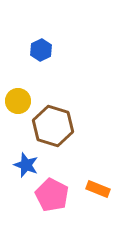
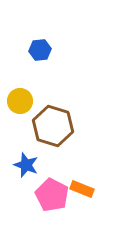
blue hexagon: moved 1 px left; rotated 20 degrees clockwise
yellow circle: moved 2 px right
orange rectangle: moved 16 px left
